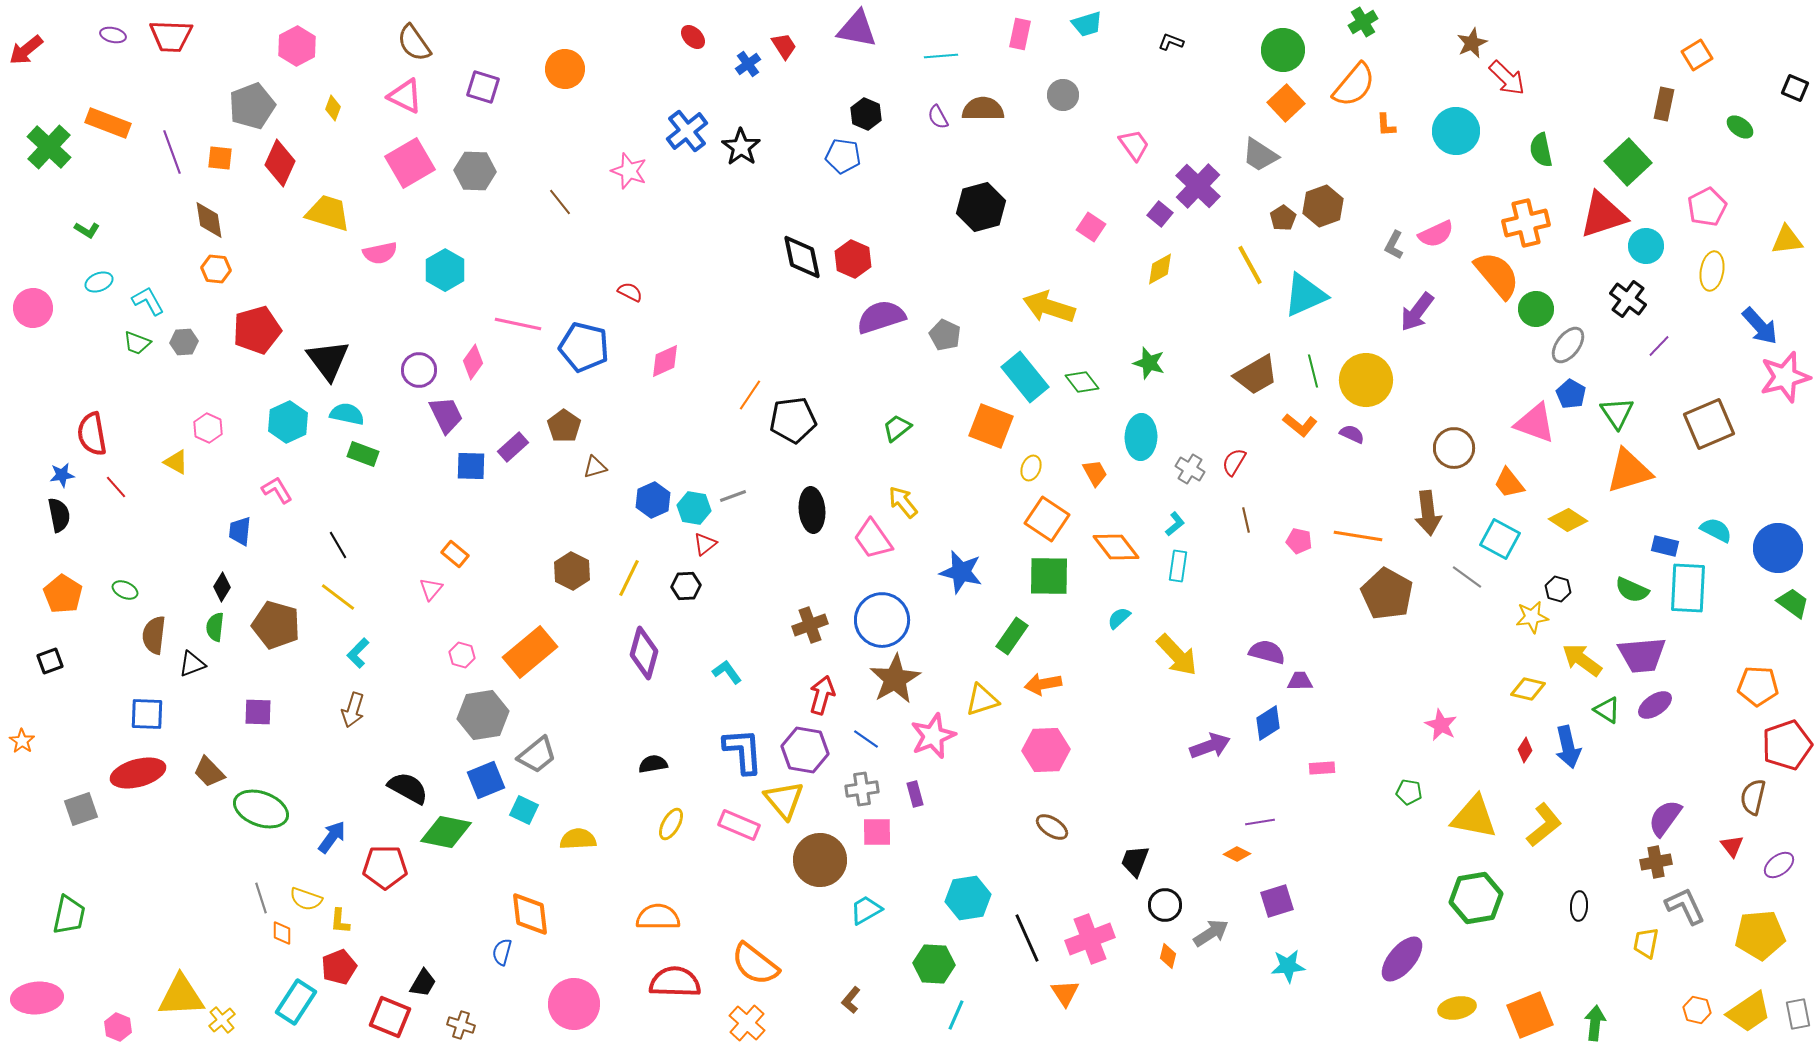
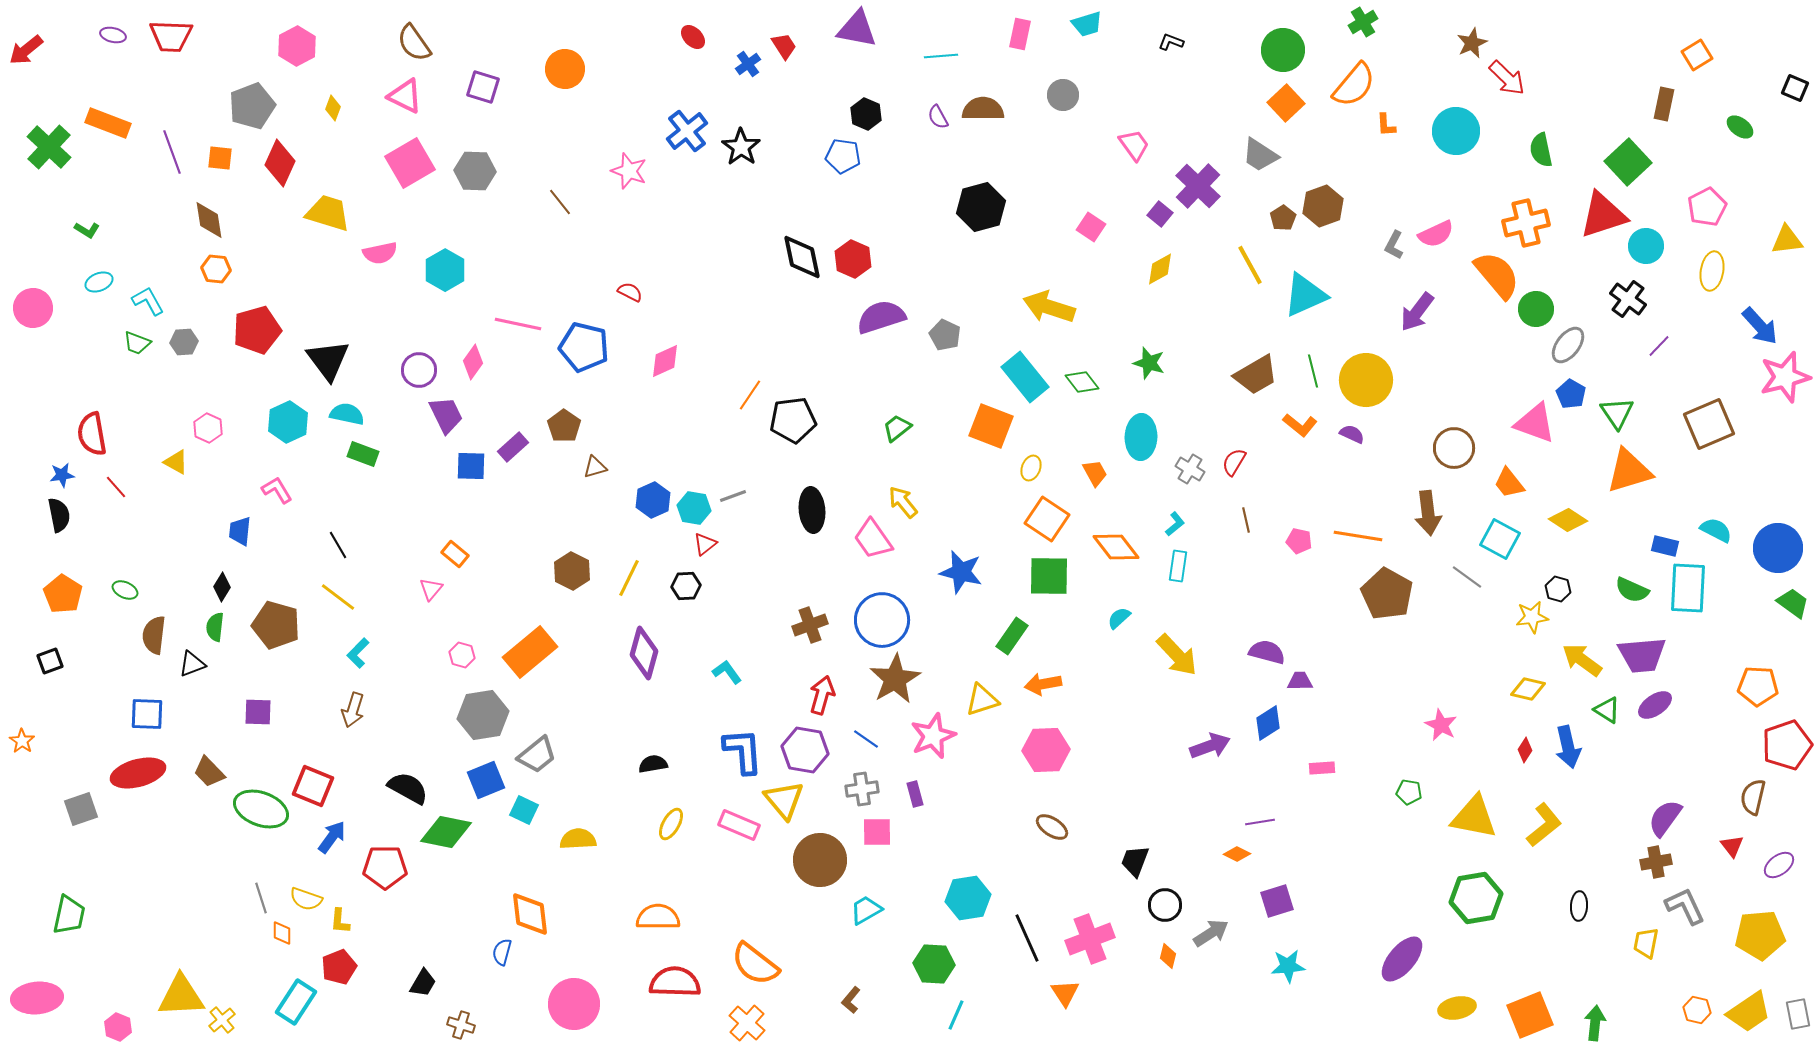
red square at (390, 1017): moved 77 px left, 231 px up
